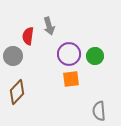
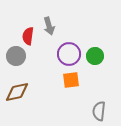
gray circle: moved 3 px right
orange square: moved 1 px down
brown diamond: rotated 35 degrees clockwise
gray semicircle: rotated 12 degrees clockwise
